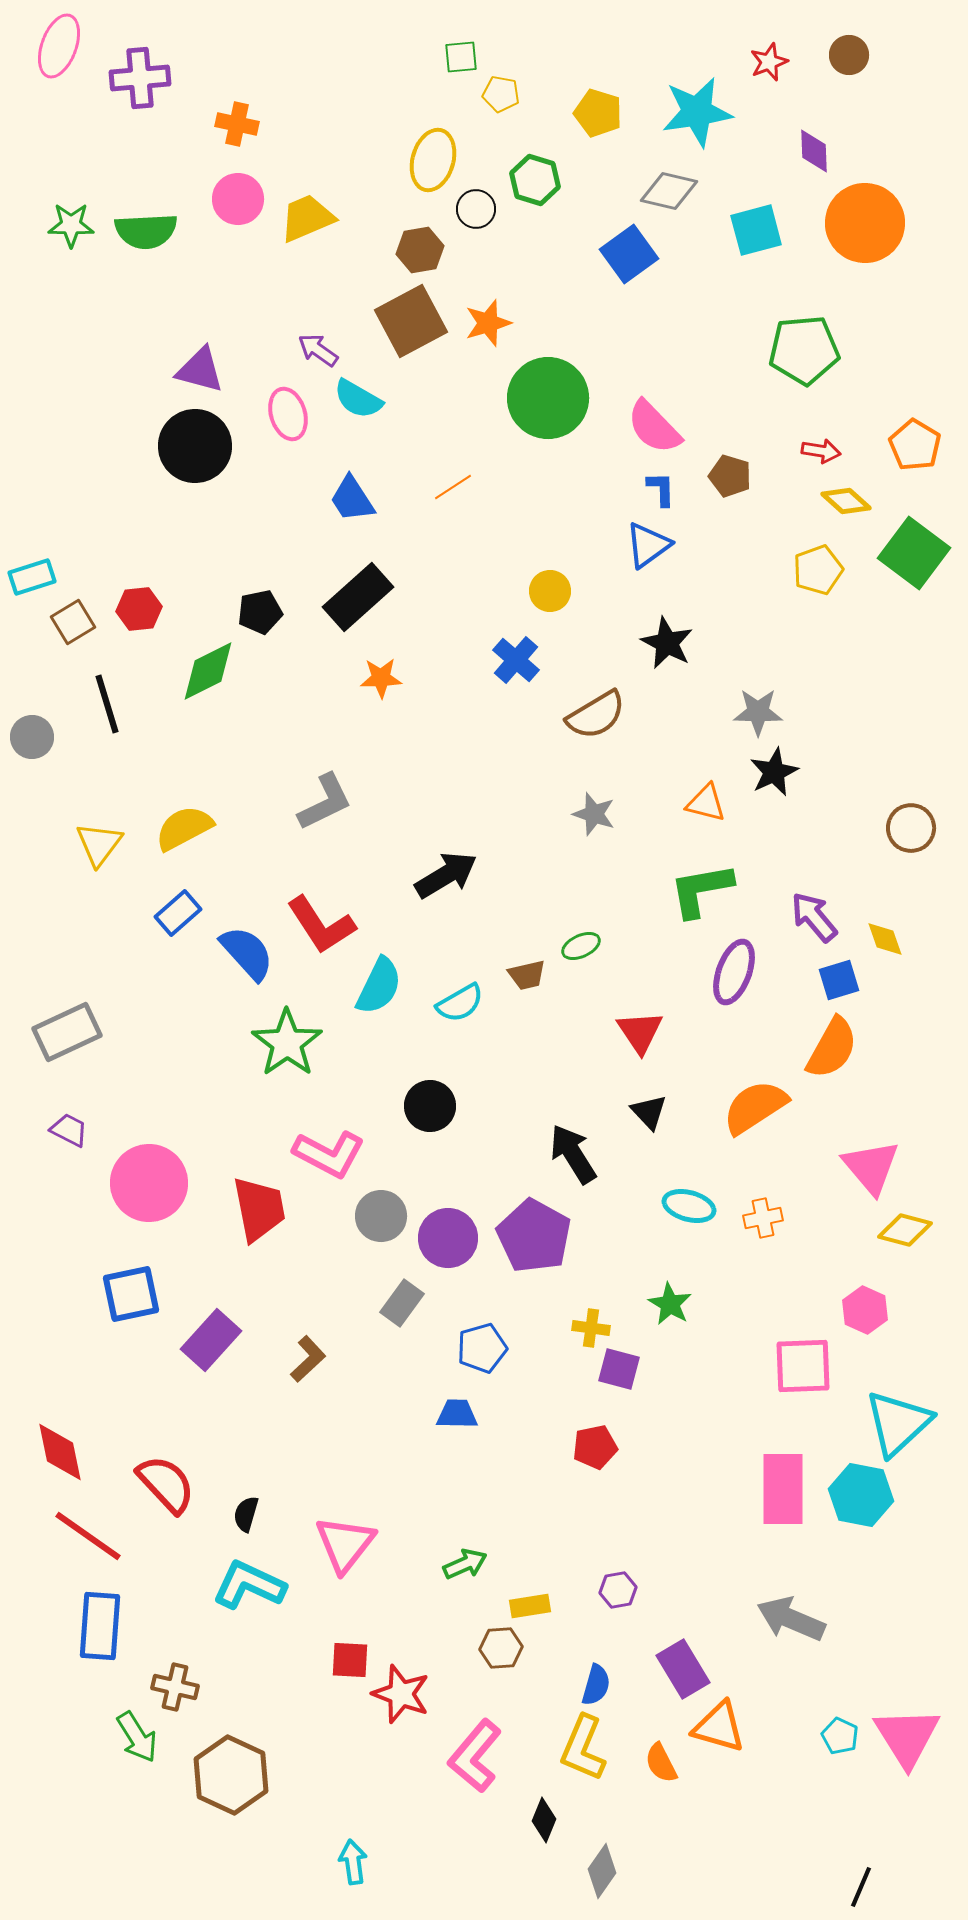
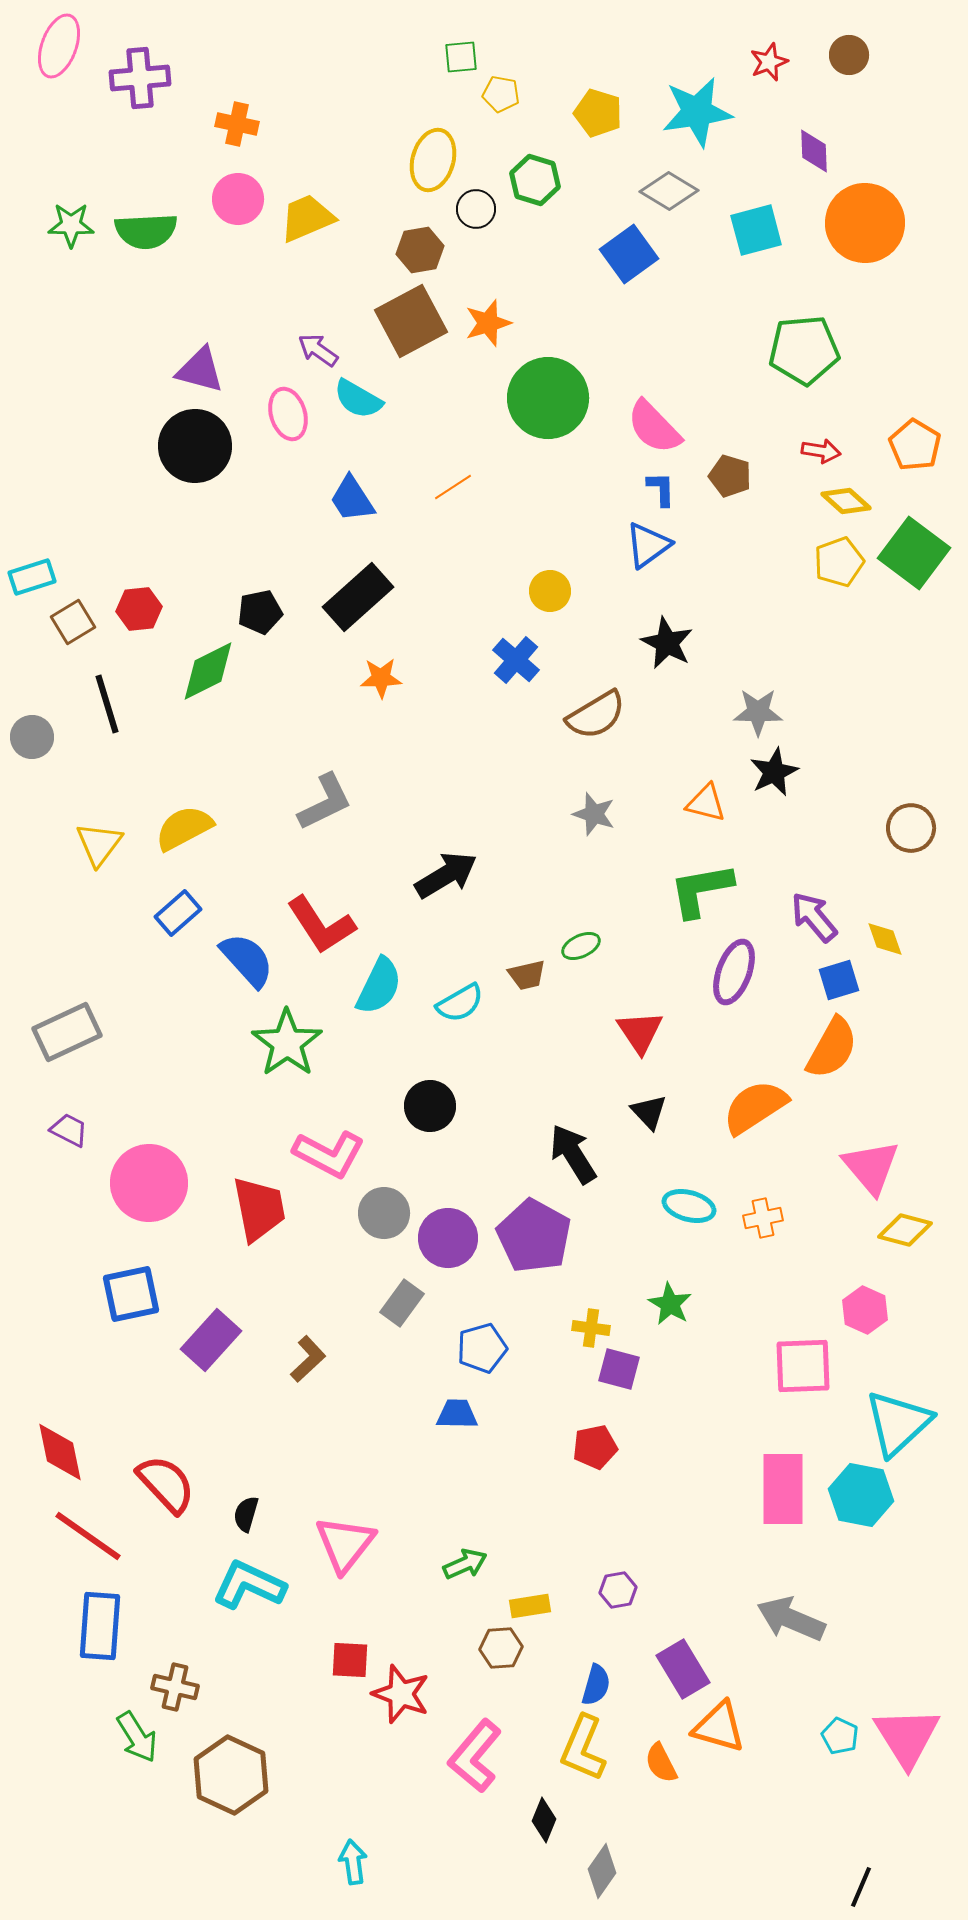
gray diamond at (669, 191): rotated 18 degrees clockwise
yellow pentagon at (818, 570): moved 21 px right, 8 px up
blue semicircle at (247, 953): moved 7 px down
gray circle at (381, 1216): moved 3 px right, 3 px up
